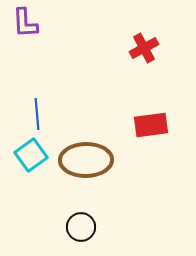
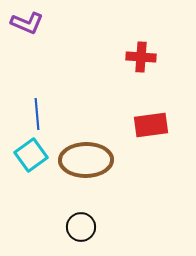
purple L-shape: moved 2 px right; rotated 64 degrees counterclockwise
red cross: moved 3 px left, 9 px down; rotated 32 degrees clockwise
